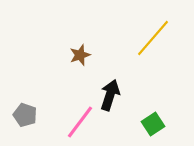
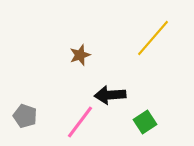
black arrow: rotated 112 degrees counterclockwise
gray pentagon: moved 1 px down
green square: moved 8 px left, 2 px up
